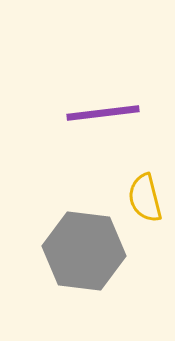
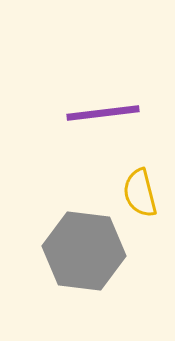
yellow semicircle: moved 5 px left, 5 px up
